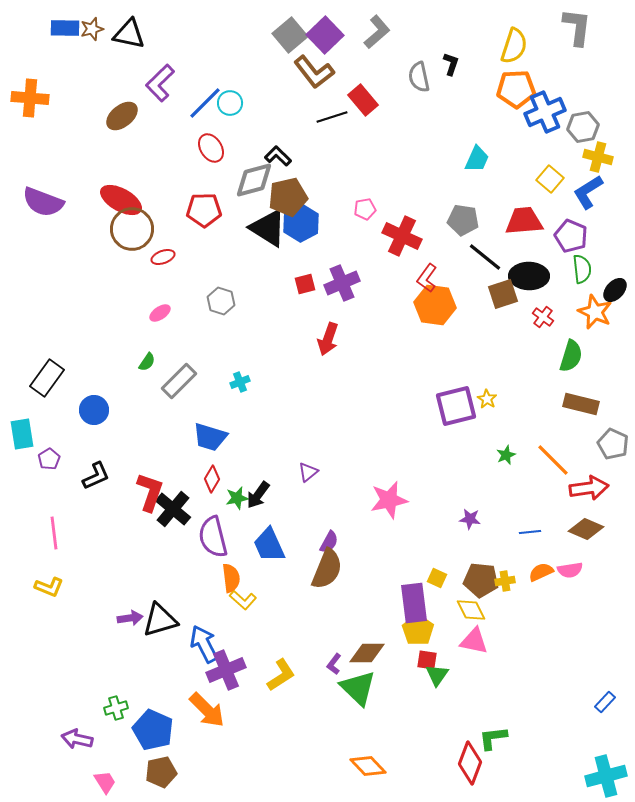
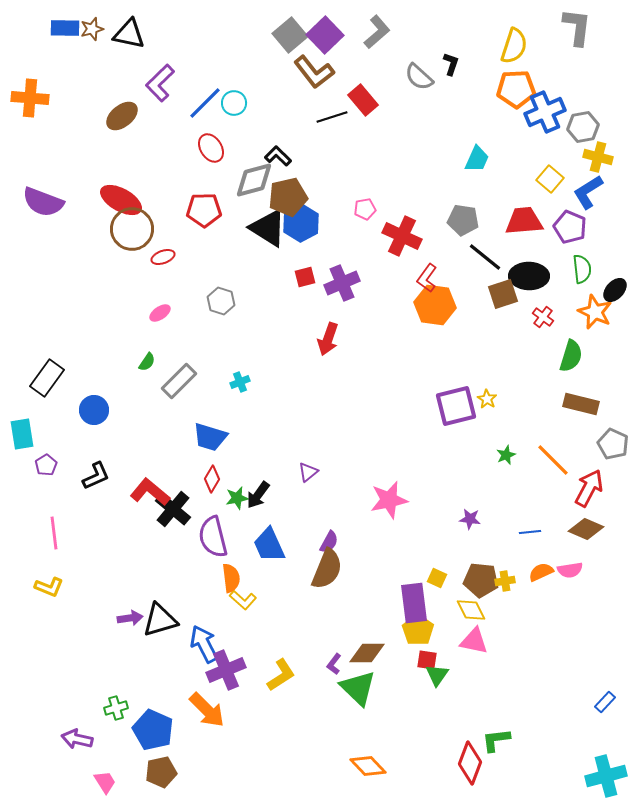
gray semicircle at (419, 77): rotated 36 degrees counterclockwise
cyan circle at (230, 103): moved 4 px right
purple pentagon at (571, 236): moved 1 px left, 9 px up
red square at (305, 284): moved 7 px up
purple pentagon at (49, 459): moved 3 px left, 6 px down
red arrow at (589, 488): rotated 54 degrees counterclockwise
red L-shape at (150, 492): rotated 69 degrees counterclockwise
green L-shape at (493, 738): moved 3 px right, 2 px down
